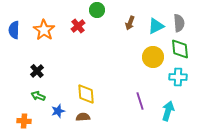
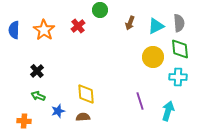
green circle: moved 3 px right
